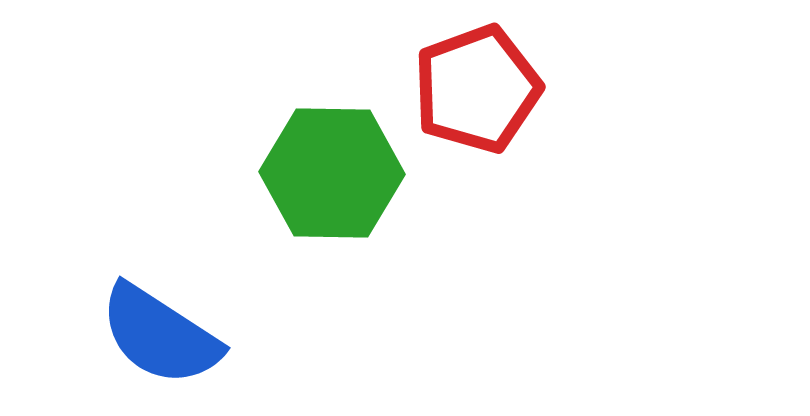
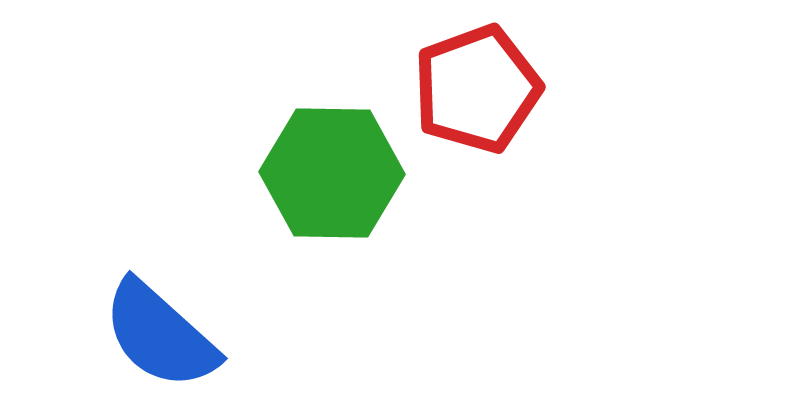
blue semicircle: rotated 9 degrees clockwise
